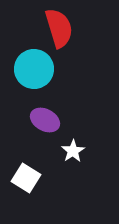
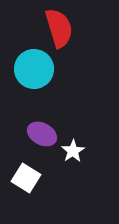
purple ellipse: moved 3 px left, 14 px down
